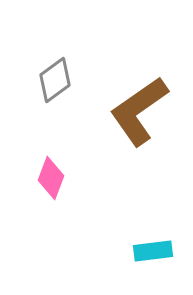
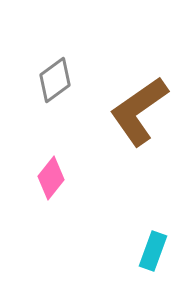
pink diamond: rotated 18 degrees clockwise
cyan rectangle: rotated 63 degrees counterclockwise
